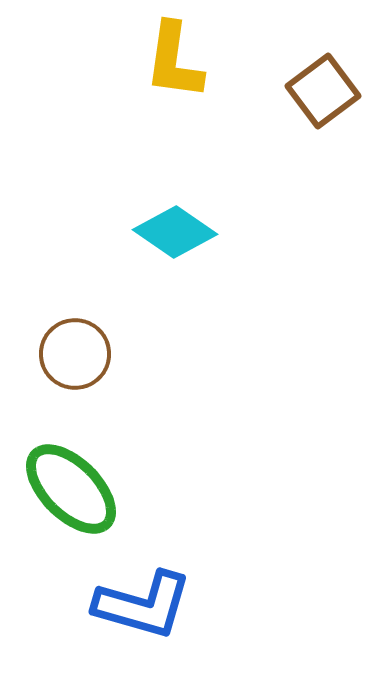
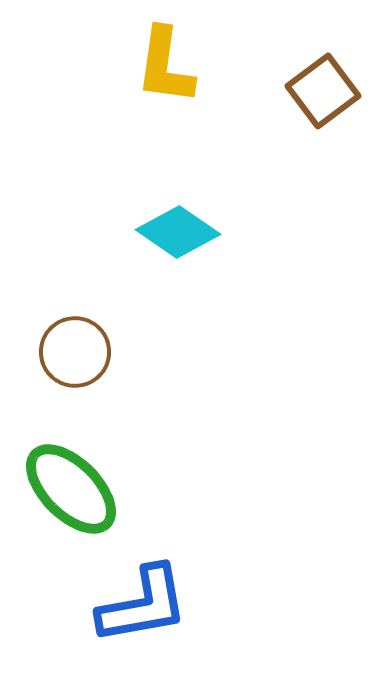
yellow L-shape: moved 9 px left, 5 px down
cyan diamond: moved 3 px right
brown circle: moved 2 px up
blue L-shape: rotated 26 degrees counterclockwise
